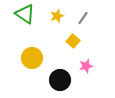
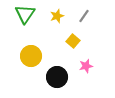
green triangle: rotated 30 degrees clockwise
gray line: moved 1 px right, 2 px up
yellow circle: moved 1 px left, 2 px up
black circle: moved 3 px left, 3 px up
